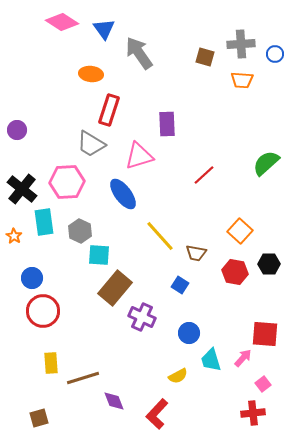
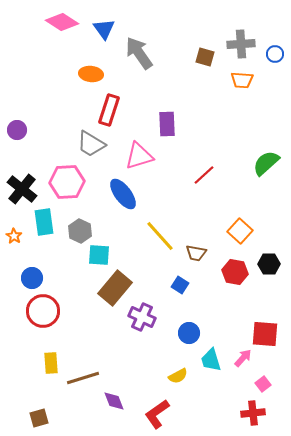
red L-shape at (157, 414): rotated 12 degrees clockwise
